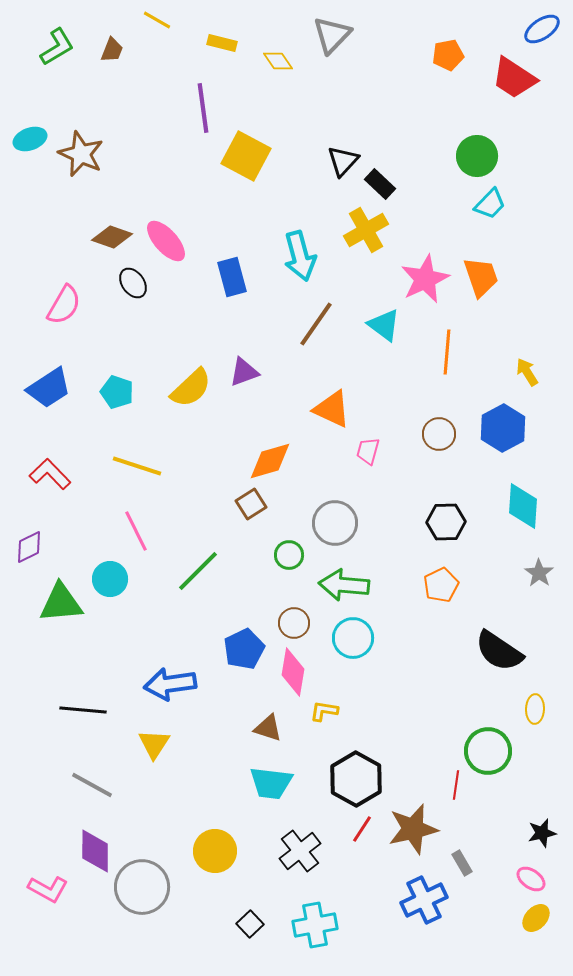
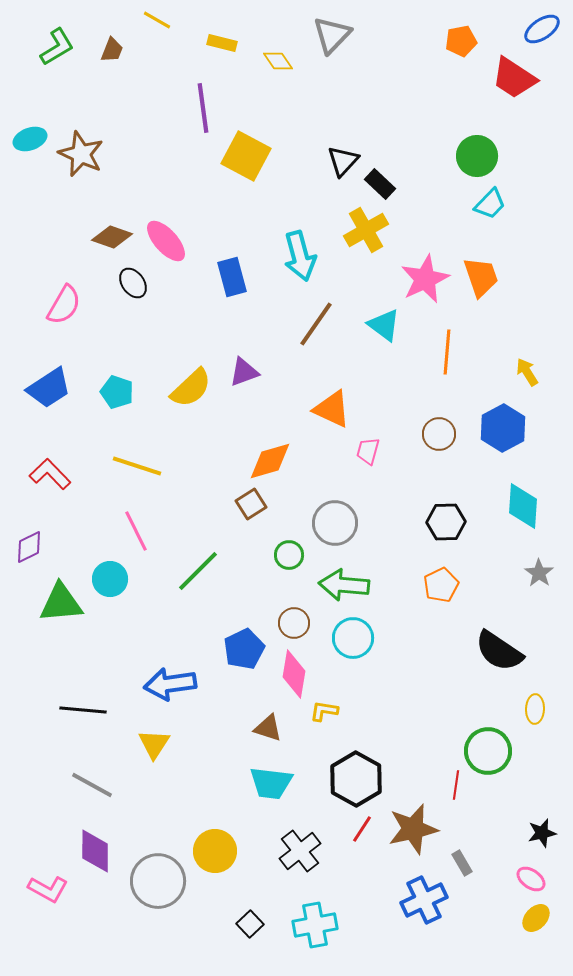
orange pentagon at (448, 55): moved 13 px right, 14 px up
pink diamond at (293, 672): moved 1 px right, 2 px down
gray circle at (142, 887): moved 16 px right, 6 px up
